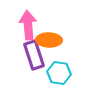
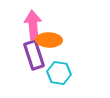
pink arrow: moved 5 px right
